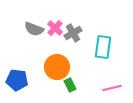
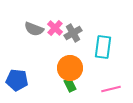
orange circle: moved 13 px right, 1 px down
pink line: moved 1 px left, 1 px down
